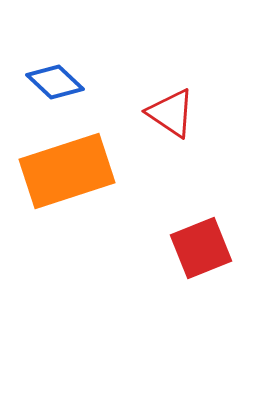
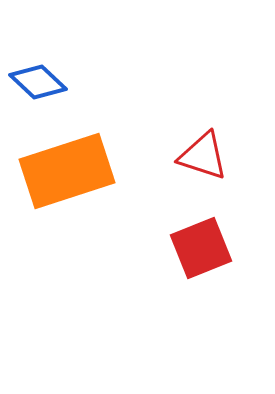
blue diamond: moved 17 px left
red triangle: moved 32 px right, 43 px down; rotated 16 degrees counterclockwise
